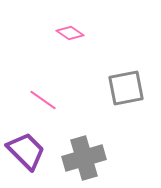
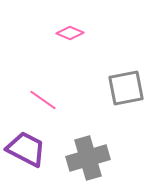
pink diamond: rotated 12 degrees counterclockwise
purple trapezoid: moved 2 px up; rotated 18 degrees counterclockwise
gray cross: moved 4 px right
